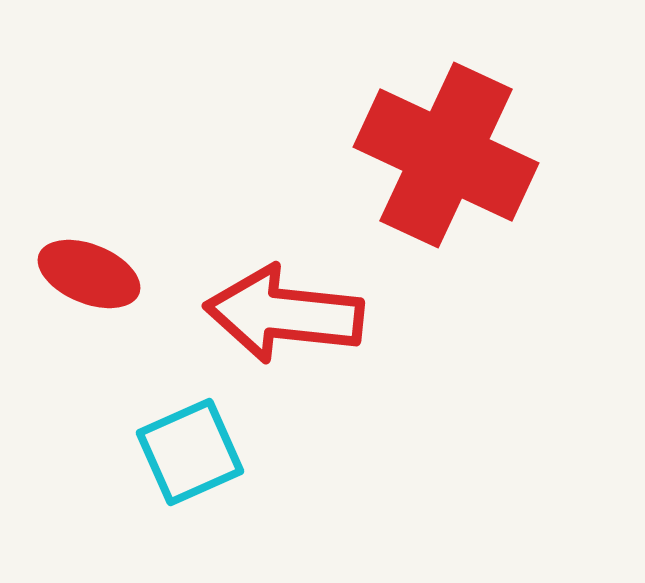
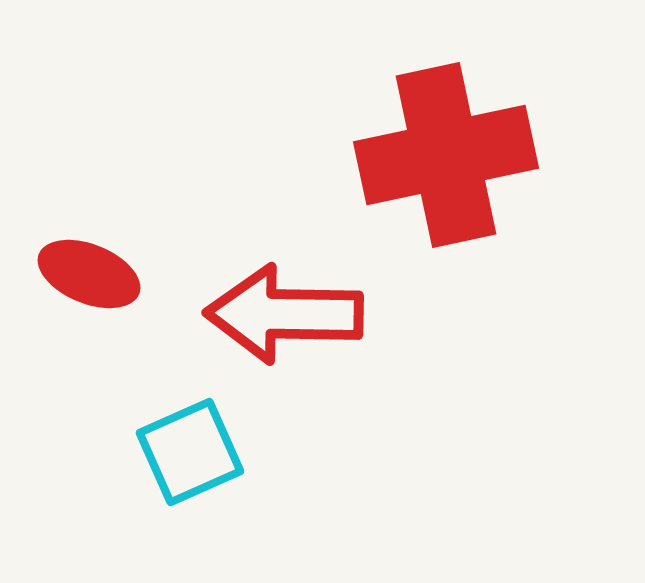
red cross: rotated 37 degrees counterclockwise
red arrow: rotated 5 degrees counterclockwise
